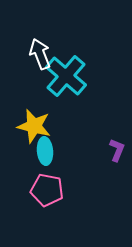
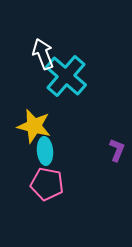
white arrow: moved 3 px right
pink pentagon: moved 6 px up
